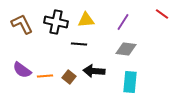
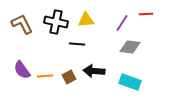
red line: moved 16 px left; rotated 40 degrees counterclockwise
purple line: moved 1 px left, 1 px down
black line: moved 2 px left
gray diamond: moved 4 px right, 2 px up
purple semicircle: rotated 18 degrees clockwise
brown square: rotated 24 degrees clockwise
cyan rectangle: rotated 75 degrees counterclockwise
